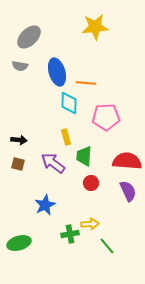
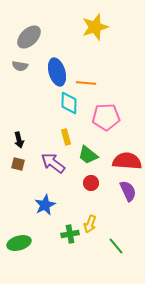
yellow star: rotated 12 degrees counterclockwise
black arrow: rotated 70 degrees clockwise
green trapezoid: moved 4 px right, 1 px up; rotated 55 degrees counterclockwise
yellow arrow: rotated 114 degrees clockwise
green line: moved 9 px right
